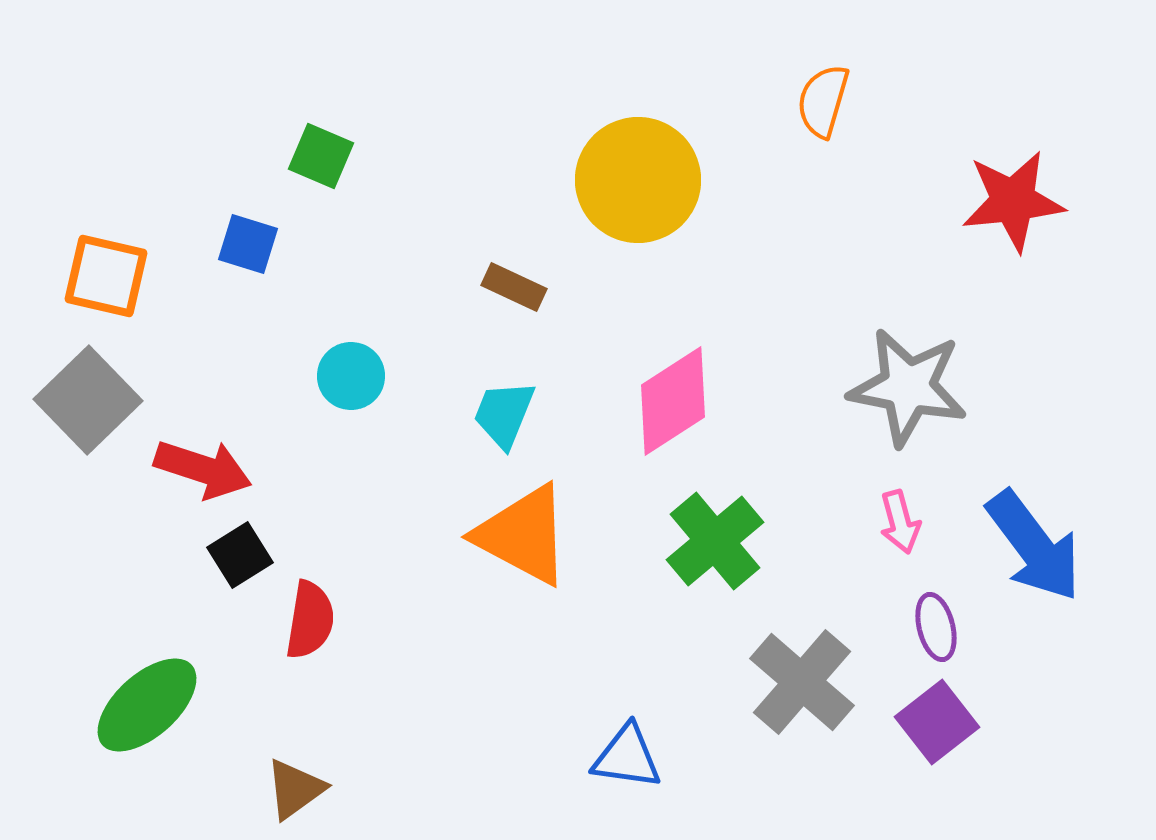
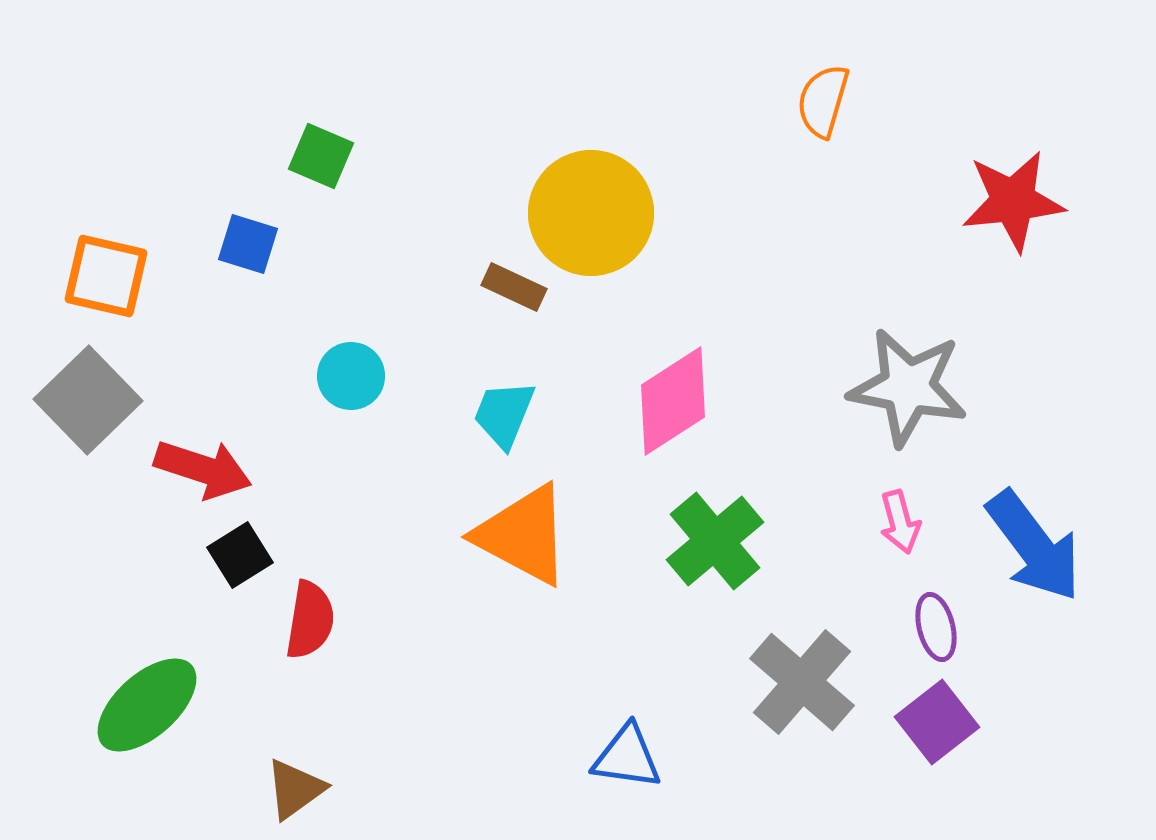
yellow circle: moved 47 px left, 33 px down
